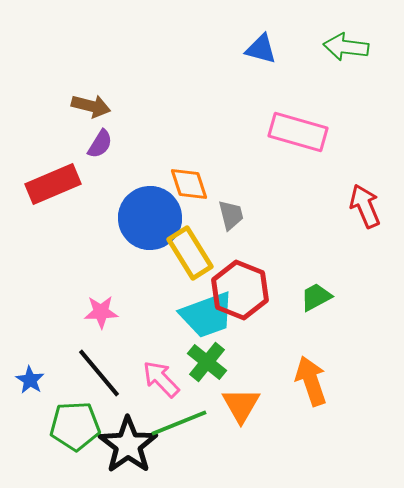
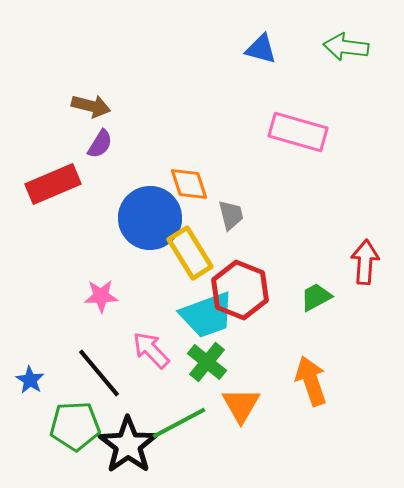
red arrow: moved 56 px down; rotated 27 degrees clockwise
pink star: moved 16 px up
pink arrow: moved 10 px left, 29 px up
green line: rotated 6 degrees counterclockwise
